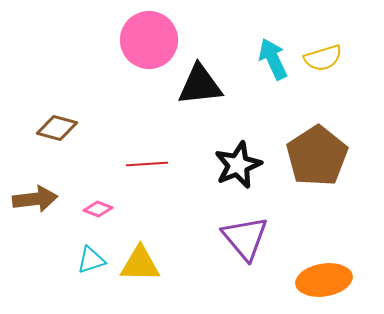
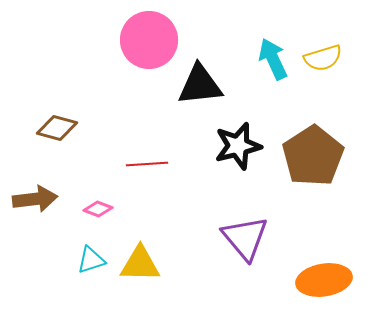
brown pentagon: moved 4 px left
black star: moved 19 px up; rotated 9 degrees clockwise
